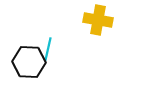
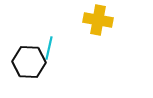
cyan line: moved 1 px right, 1 px up
